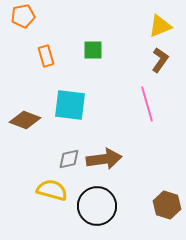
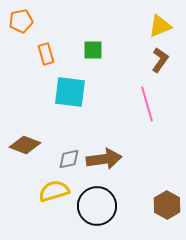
orange pentagon: moved 2 px left, 5 px down
orange rectangle: moved 2 px up
cyan square: moved 13 px up
brown diamond: moved 25 px down
yellow semicircle: moved 2 px right, 1 px down; rotated 32 degrees counterclockwise
brown hexagon: rotated 12 degrees clockwise
